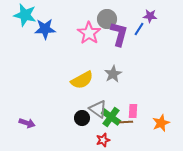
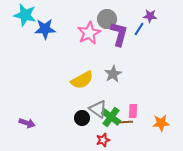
pink star: rotated 10 degrees clockwise
orange star: rotated 18 degrees clockwise
